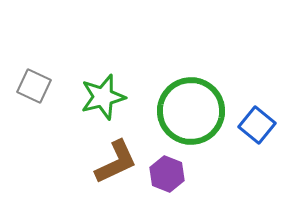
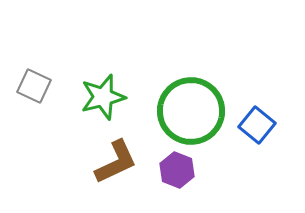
purple hexagon: moved 10 px right, 4 px up
